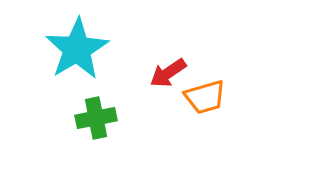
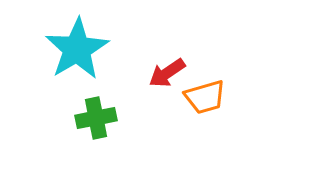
red arrow: moved 1 px left
